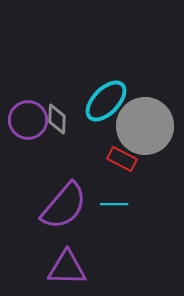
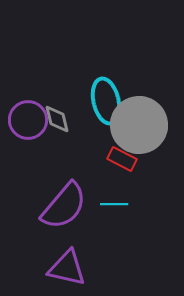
cyan ellipse: rotated 57 degrees counterclockwise
gray diamond: rotated 16 degrees counterclockwise
gray circle: moved 6 px left, 1 px up
purple triangle: rotated 12 degrees clockwise
